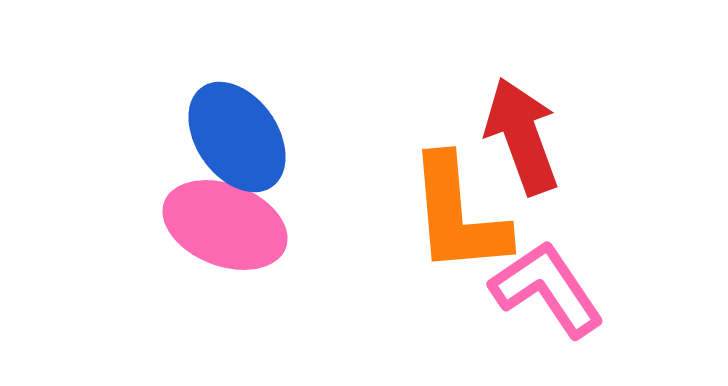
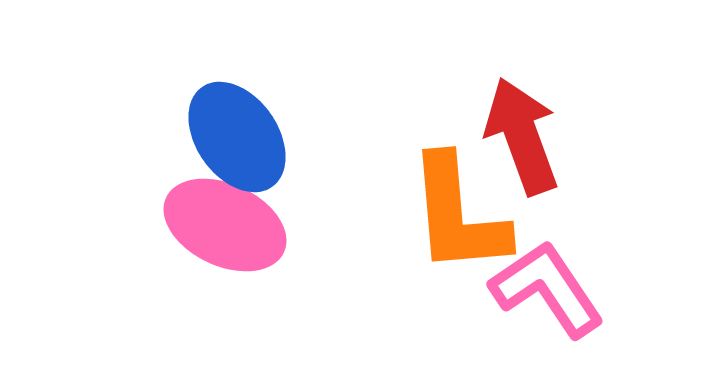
pink ellipse: rotated 4 degrees clockwise
